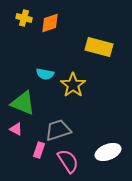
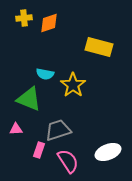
yellow cross: rotated 21 degrees counterclockwise
orange diamond: moved 1 px left
green triangle: moved 6 px right, 4 px up
pink triangle: rotated 32 degrees counterclockwise
